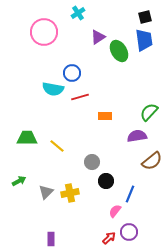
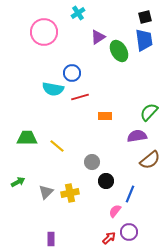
brown semicircle: moved 2 px left, 1 px up
green arrow: moved 1 px left, 1 px down
